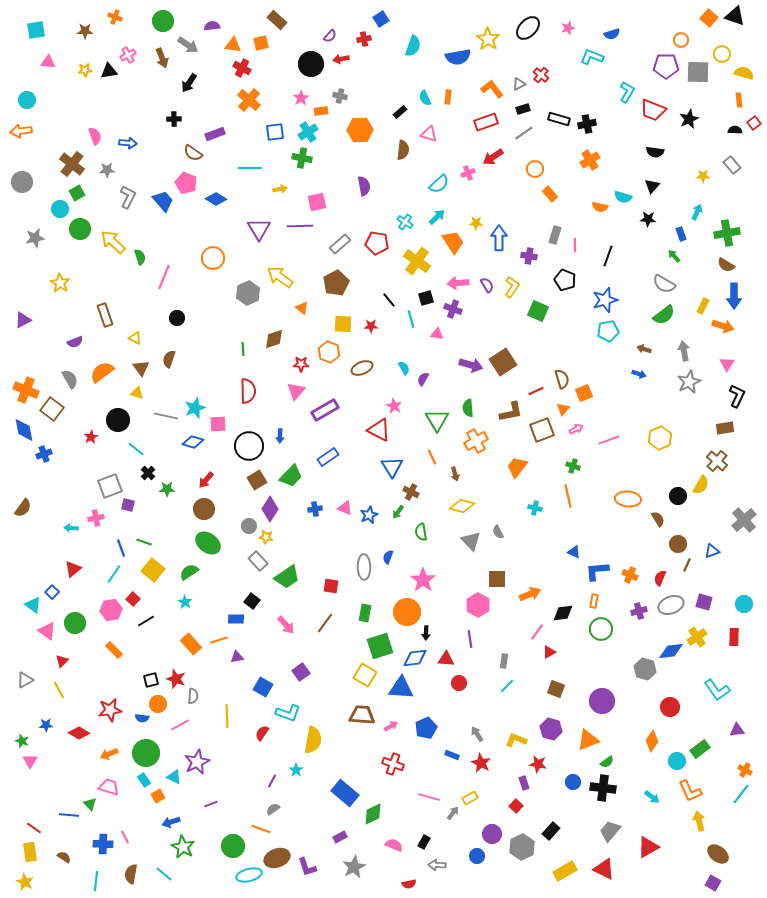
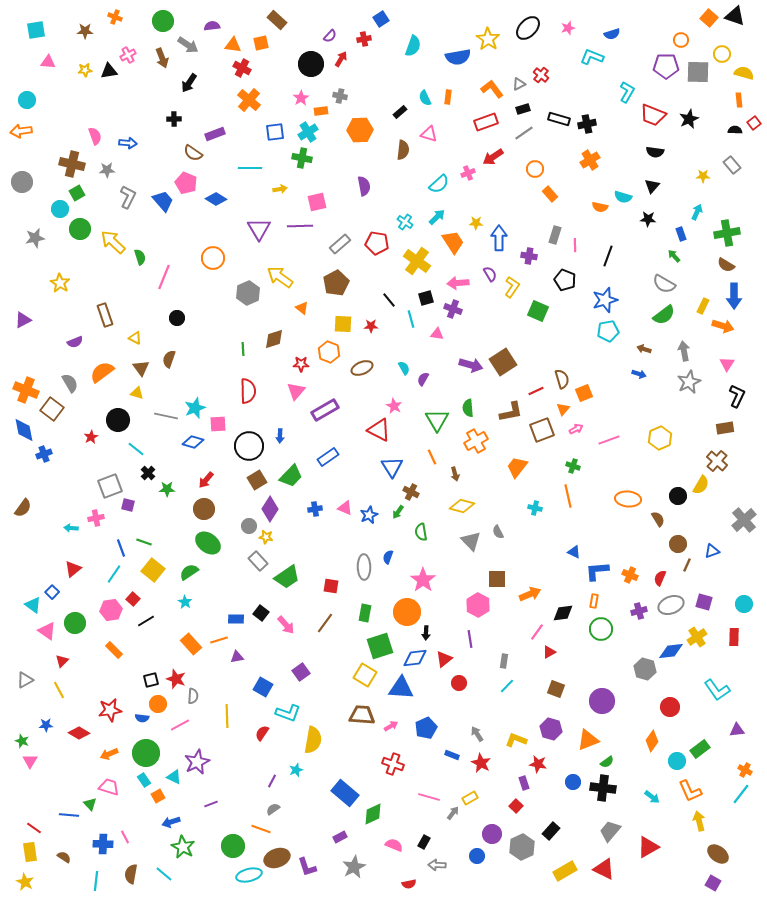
red arrow at (341, 59): rotated 133 degrees clockwise
red trapezoid at (653, 110): moved 5 px down
brown cross at (72, 164): rotated 25 degrees counterclockwise
purple semicircle at (487, 285): moved 3 px right, 11 px up
gray semicircle at (70, 379): moved 4 px down
black square at (252, 601): moved 9 px right, 12 px down
red triangle at (446, 659): moved 2 px left; rotated 42 degrees counterclockwise
cyan star at (296, 770): rotated 16 degrees clockwise
